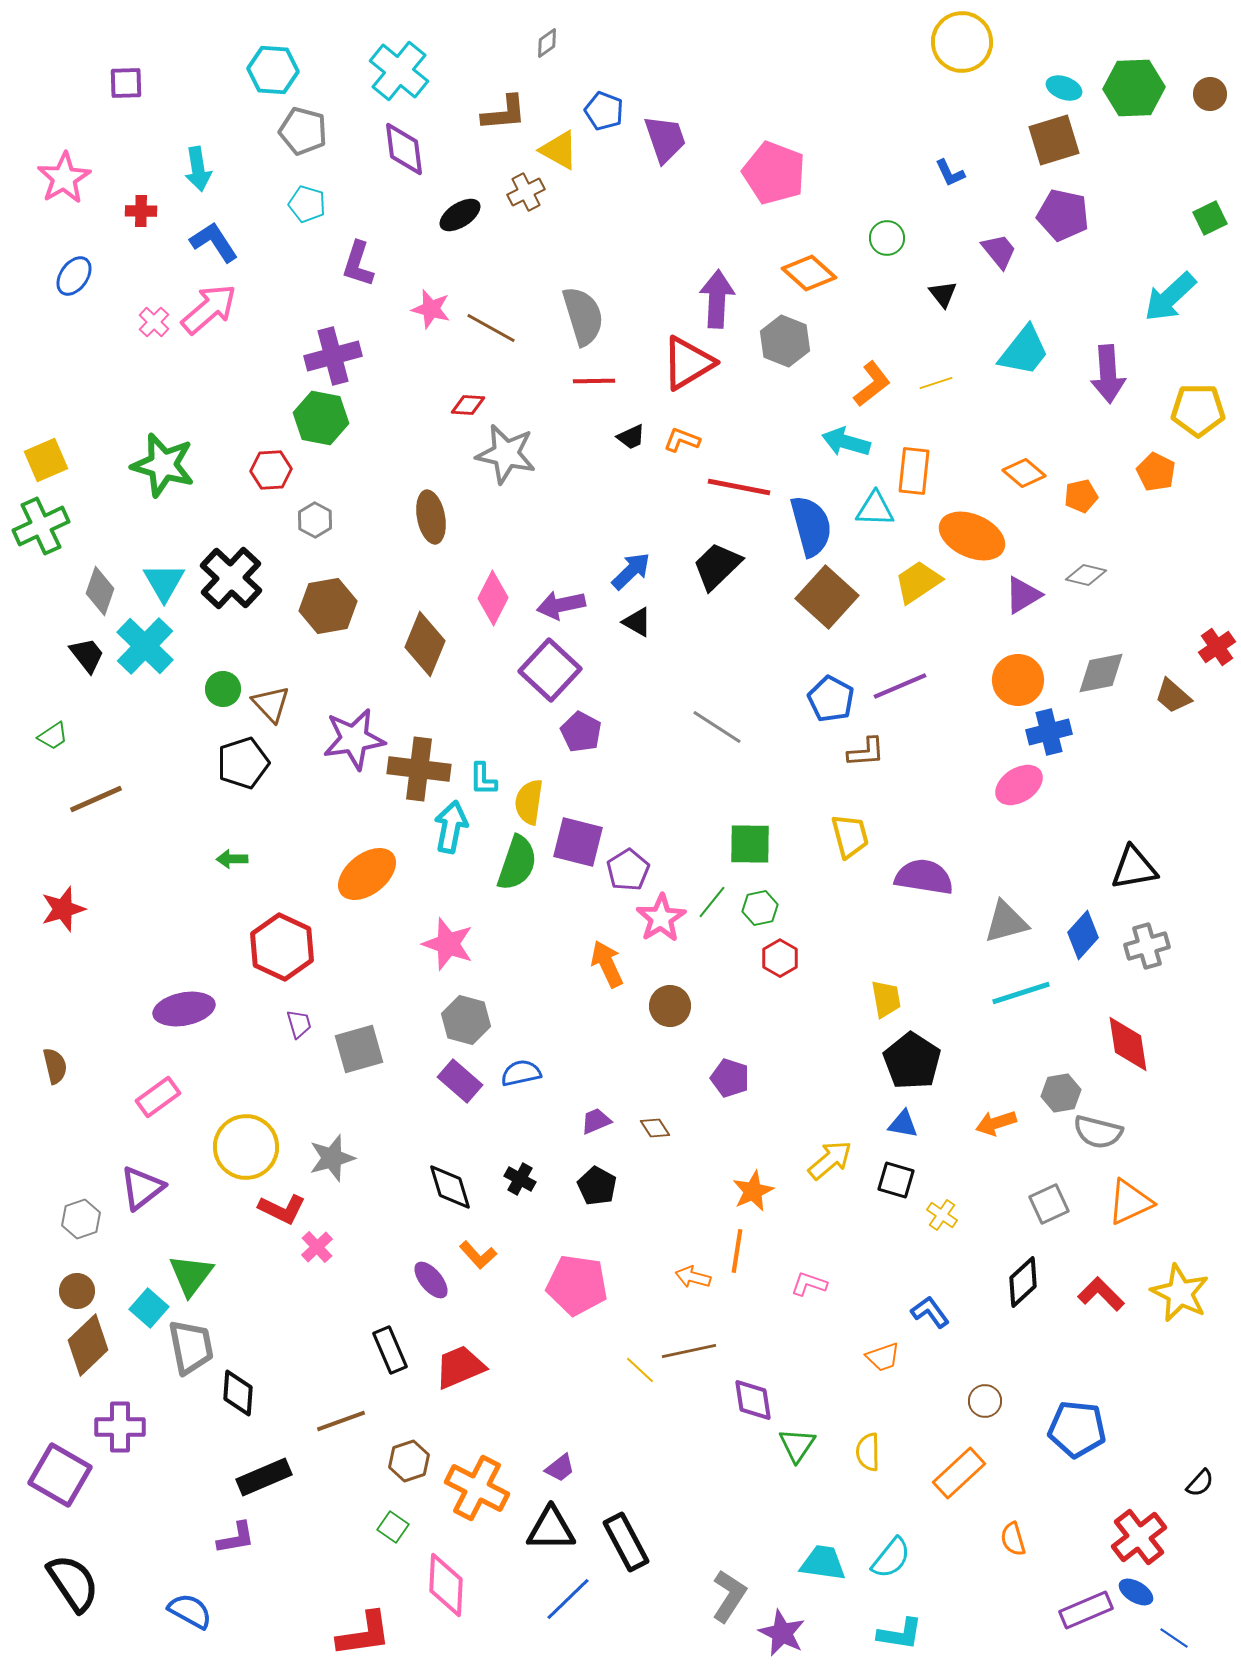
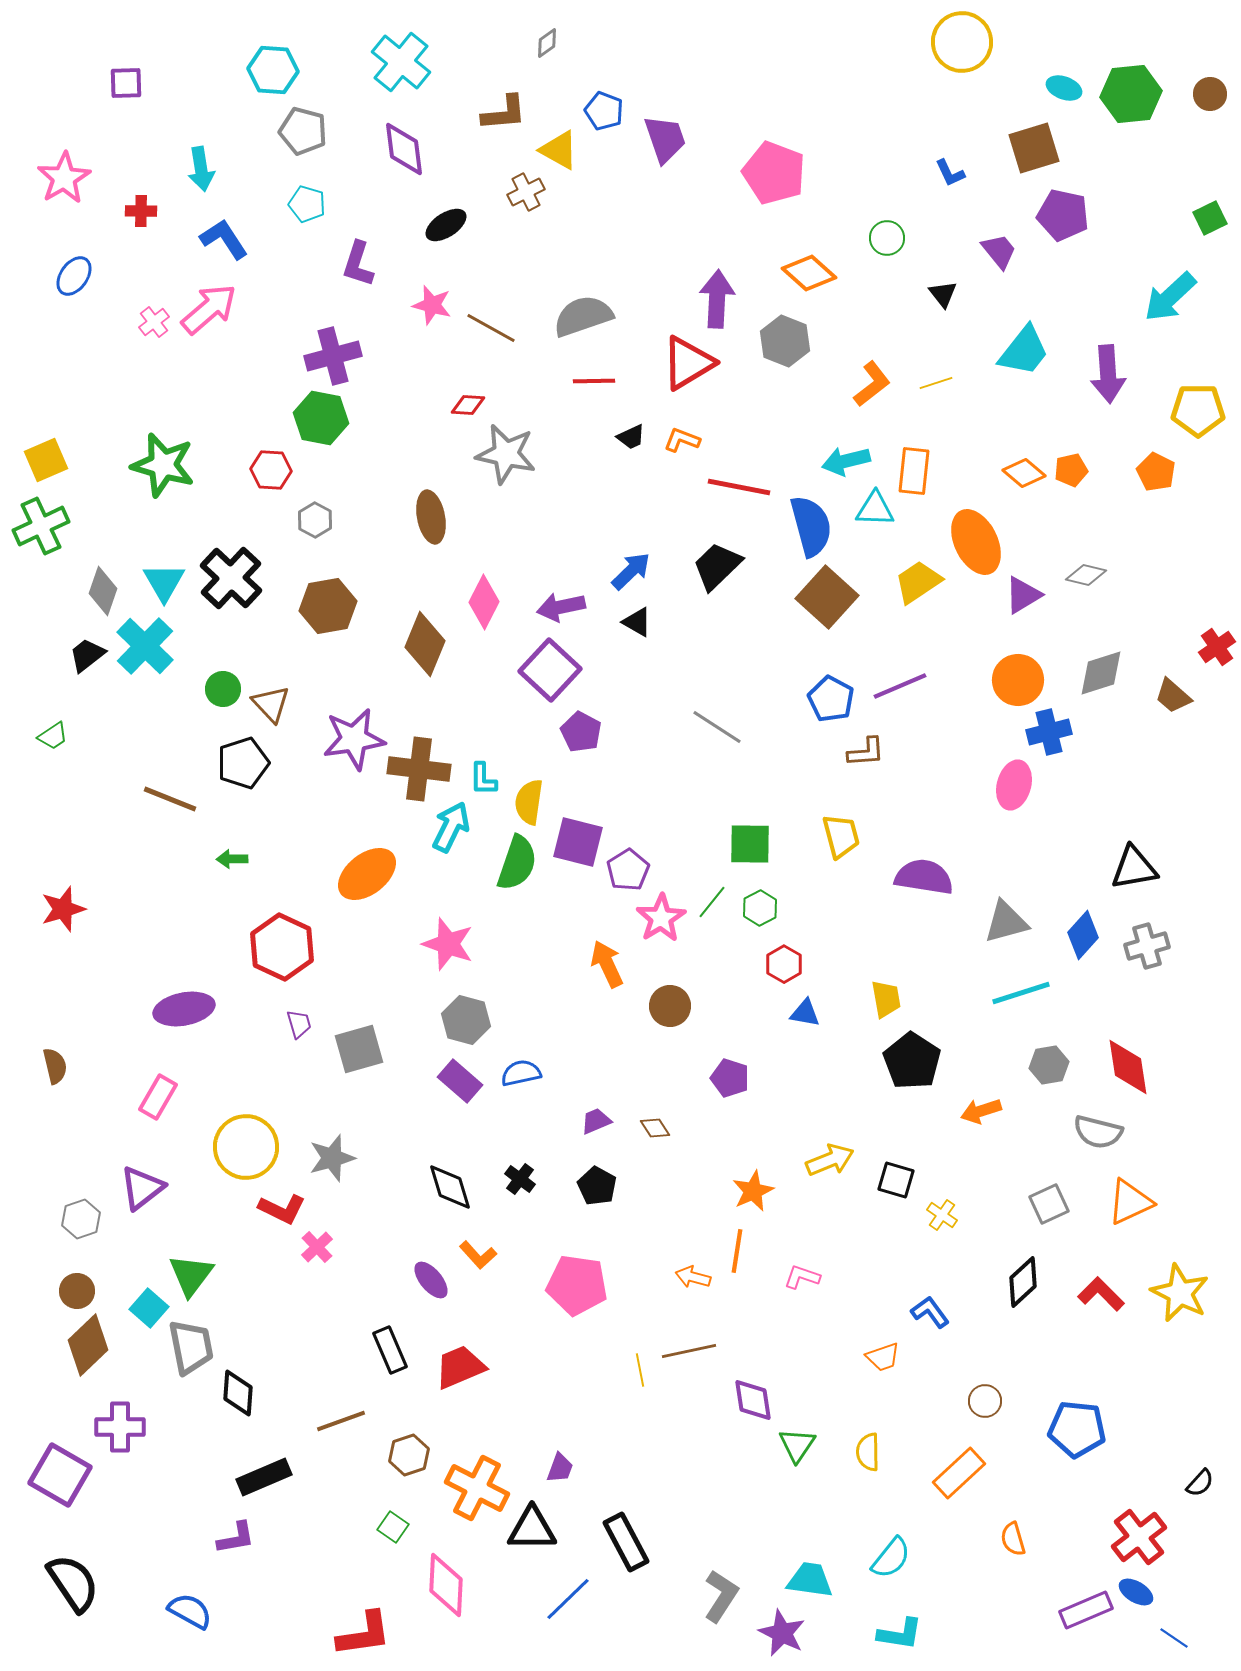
cyan cross at (399, 71): moved 2 px right, 9 px up
green hexagon at (1134, 88): moved 3 px left, 6 px down; rotated 4 degrees counterclockwise
brown square at (1054, 140): moved 20 px left, 8 px down
cyan arrow at (198, 169): moved 3 px right
black ellipse at (460, 215): moved 14 px left, 10 px down
blue L-shape at (214, 242): moved 10 px right, 3 px up
pink star at (431, 309): moved 1 px right, 4 px up
gray semicircle at (583, 316): rotated 92 degrees counterclockwise
pink cross at (154, 322): rotated 8 degrees clockwise
cyan arrow at (846, 442): moved 19 px down; rotated 30 degrees counterclockwise
red hexagon at (271, 470): rotated 6 degrees clockwise
orange pentagon at (1081, 496): moved 10 px left, 26 px up
orange ellipse at (972, 536): moved 4 px right, 6 px down; rotated 40 degrees clockwise
gray diamond at (100, 591): moved 3 px right
pink diamond at (493, 598): moved 9 px left, 4 px down
purple arrow at (561, 605): moved 2 px down
black trapezoid at (87, 655): rotated 90 degrees counterclockwise
gray diamond at (1101, 673): rotated 6 degrees counterclockwise
pink ellipse at (1019, 785): moved 5 px left; rotated 42 degrees counterclockwise
brown line at (96, 799): moved 74 px right; rotated 46 degrees clockwise
cyan arrow at (451, 827): rotated 15 degrees clockwise
yellow trapezoid at (850, 836): moved 9 px left
green hexagon at (760, 908): rotated 16 degrees counterclockwise
red hexagon at (780, 958): moved 4 px right, 6 px down
red diamond at (1128, 1044): moved 23 px down
gray hexagon at (1061, 1093): moved 12 px left, 28 px up
pink rectangle at (158, 1097): rotated 24 degrees counterclockwise
orange arrow at (996, 1123): moved 15 px left, 12 px up
blue triangle at (903, 1124): moved 98 px left, 111 px up
yellow arrow at (830, 1160): rotated 18 degrees clockwise
black cross at (520, 1179): rotated 8 degrees clockwise
pink L-shape at (809, 1284): moved 7 px left, 7 px up
yellow line at (640, 1370): rotated 36 degrees clockwise
brown hexagon at (409, 1461): moved 6 px up
purple trapezoid at (560, 1468): rotated 32 degrees counterclockwise
black triangle at (551, 1529): moved 19 px left
cyan trapezoid at (823, 1563): moved 13 px left, 17 px down
gray L-shape at (729, 1596): moved 8 px left
